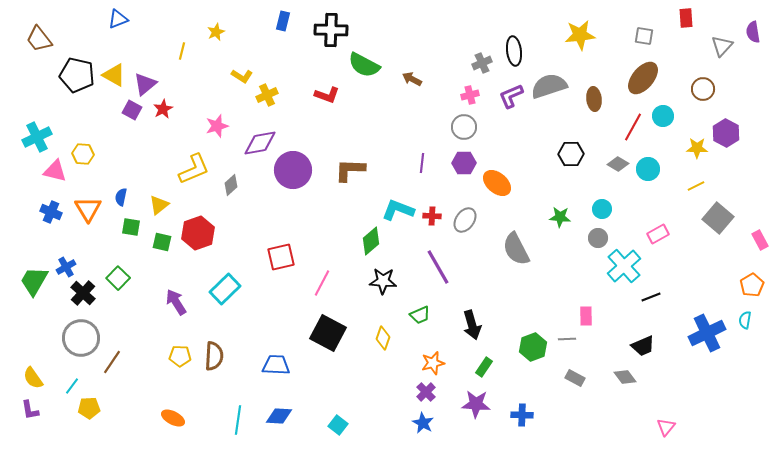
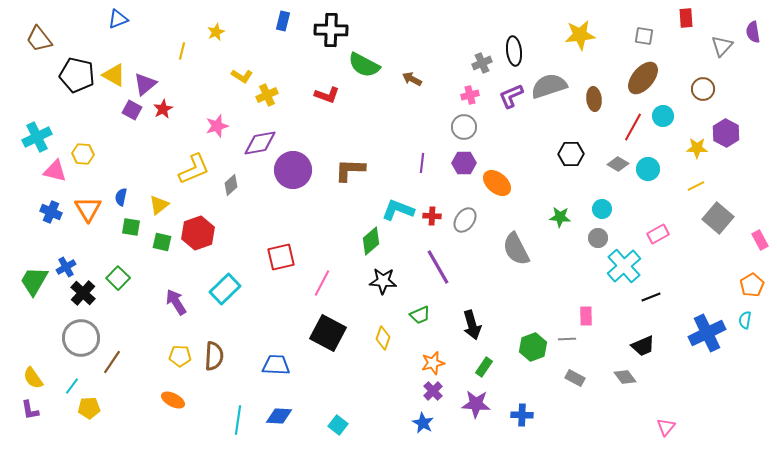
purple cross at (426, 392): moved 7 px right, 1 px up
orange ellipse at (173, 418): moved 18 px up
